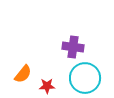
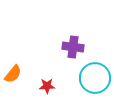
orange semicircle: moved 10 px left
cyan circle: moved 10 px right
